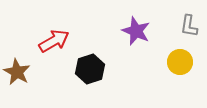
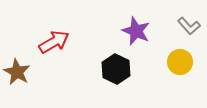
gray L-shape: rotated 50 degrees counterclockwise
red arrow: moved 1 px down
black hexagon: moved 26 px right; rotated 16 degrees counterclockwise
